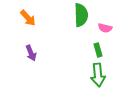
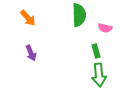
green semicircle: moved 2 px left
green rectangle: moved 2 px left, 1 px down
green arrow: moved 1 px right
